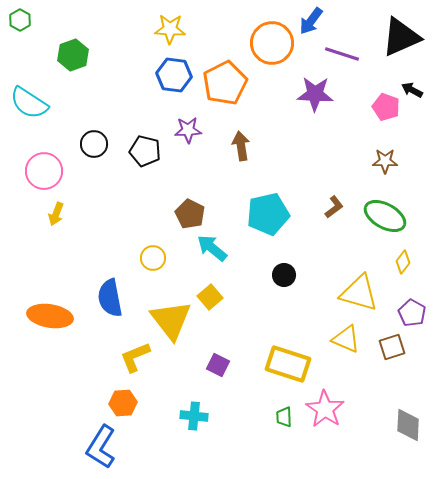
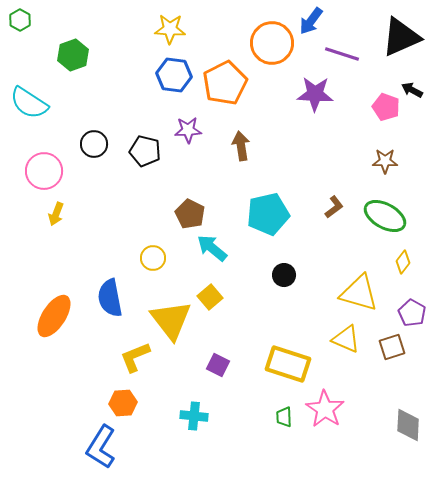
orange ellipse at (50, 316): moved 4 px right; rotated 66 degrees counterclockwise
